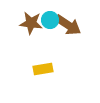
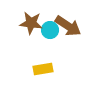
cyan circle: moved 10 px down
brown arrow: moved 1 px down
